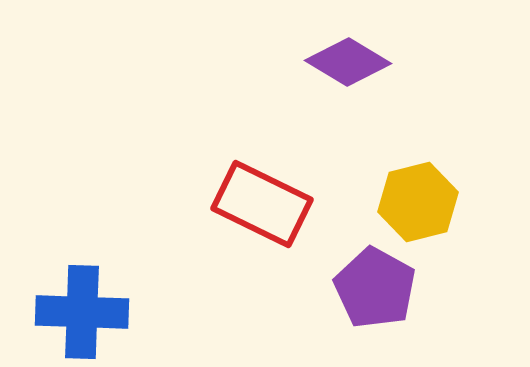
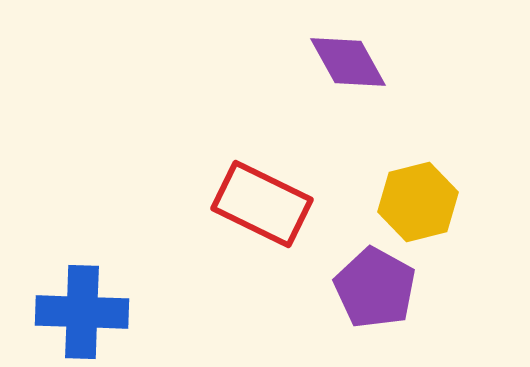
purple diamond: rotated 30 degrees clockwise
